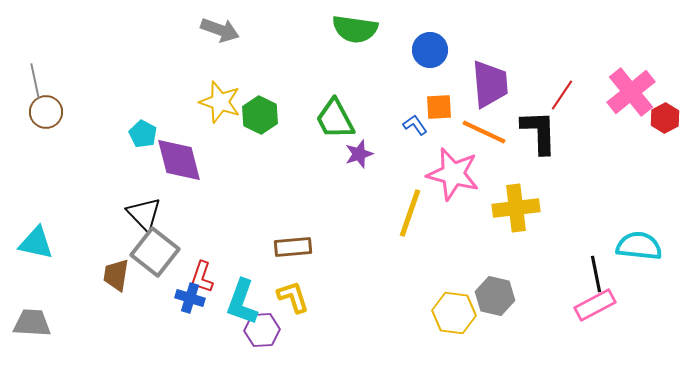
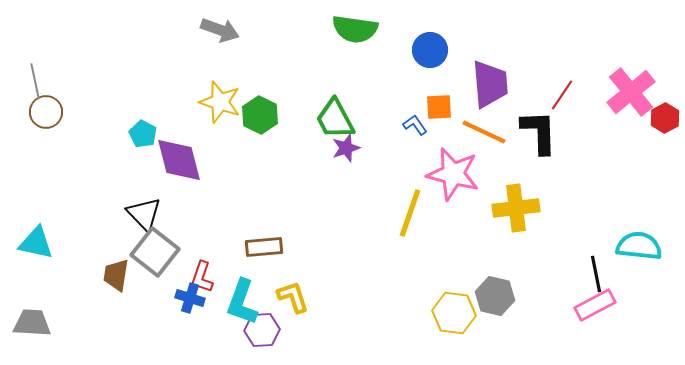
purple star: moved 13 px left, 6 px up
brown rectangle: moved 29 px left
